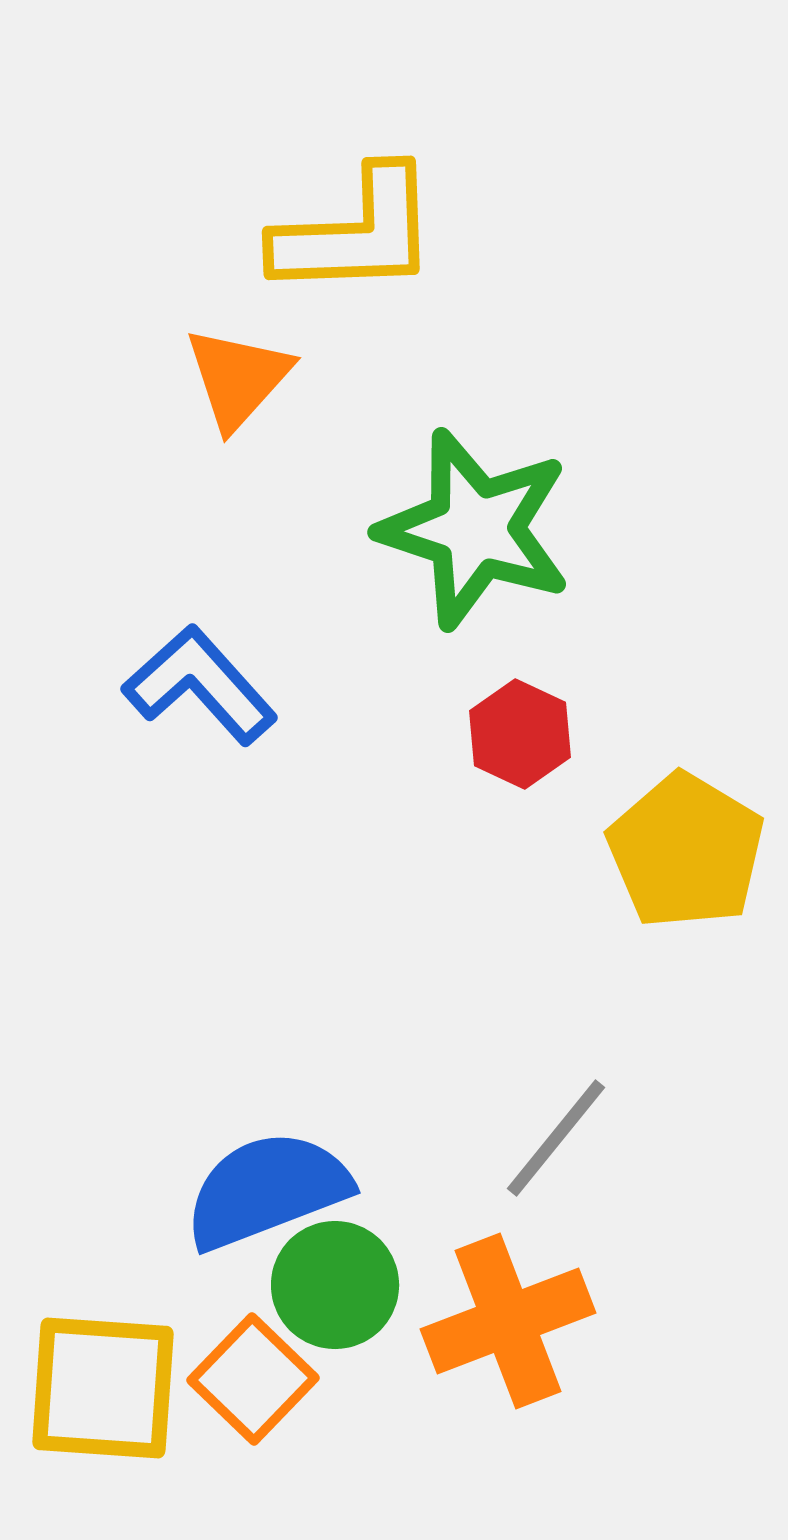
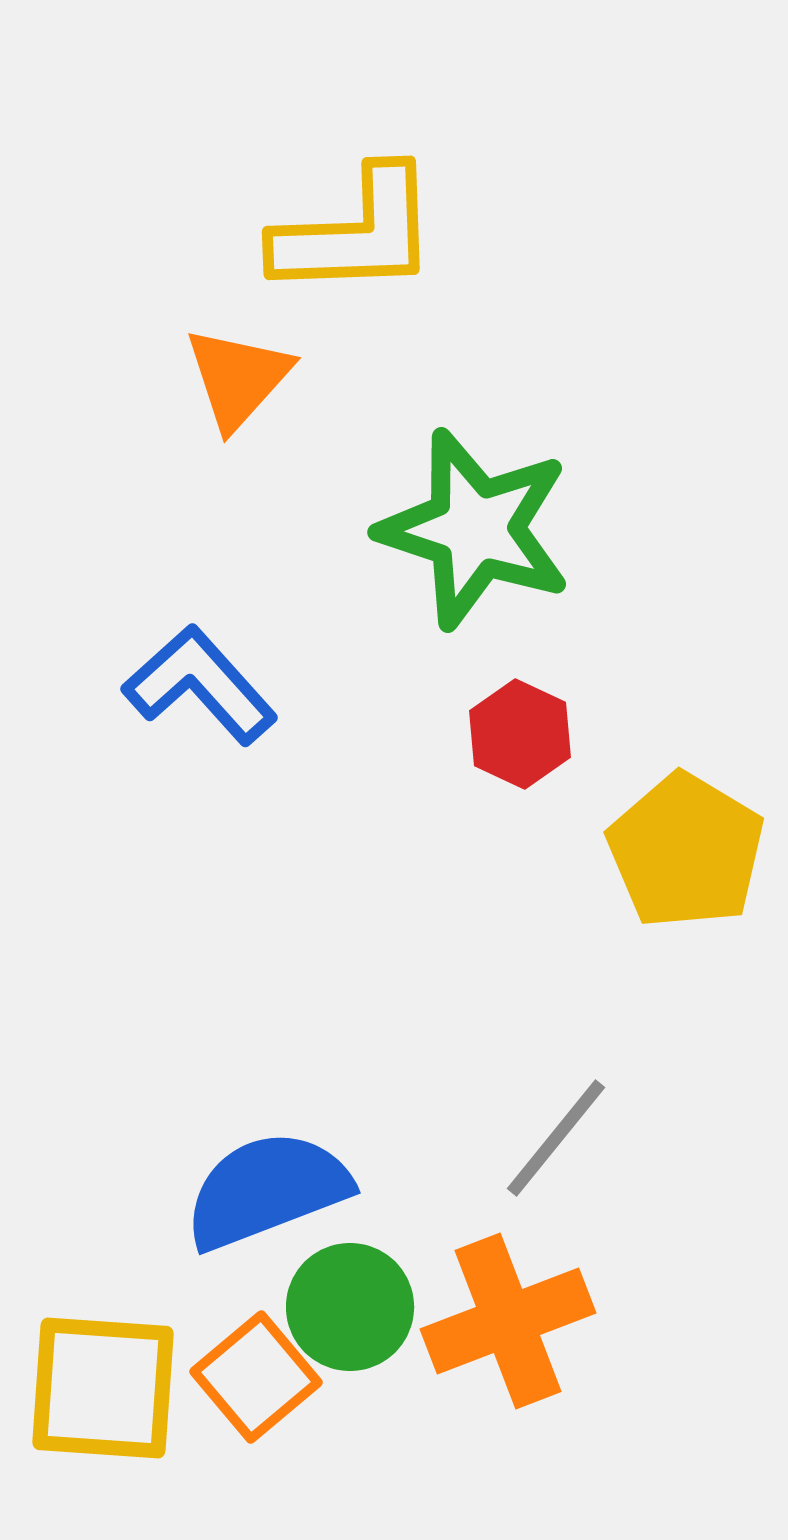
green circle: moved 15 px right, 22 px down
orange square: moved 3 px right, 2 px up; rotated 6 degrees clockwise
